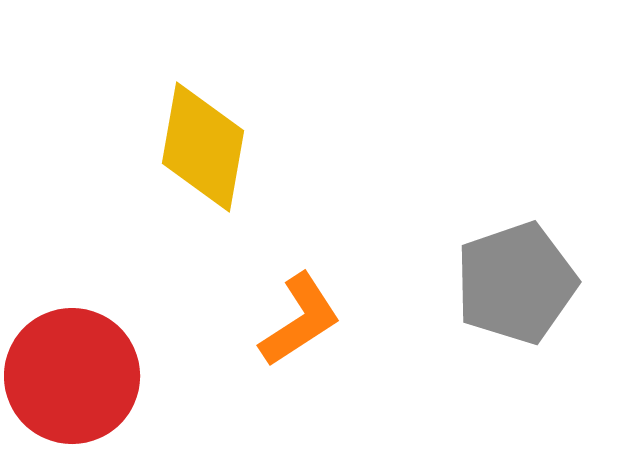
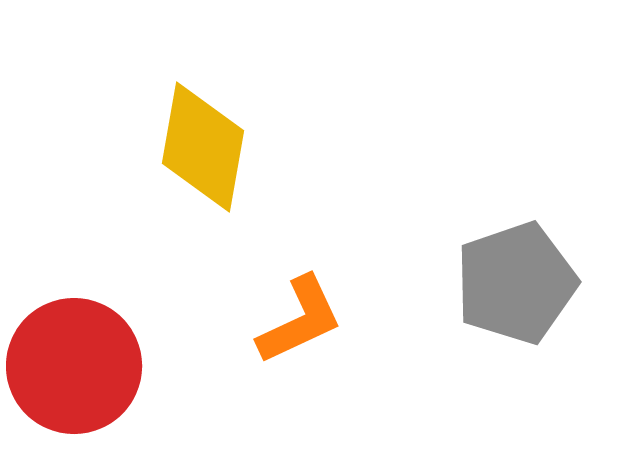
orange L-shape: rotated 8 degrees clockwise
red circle: moved 2 px right, 10 px up
